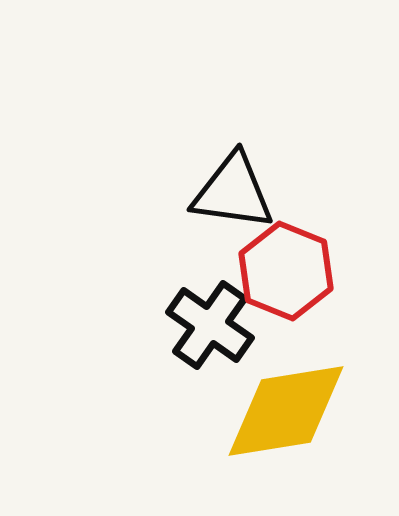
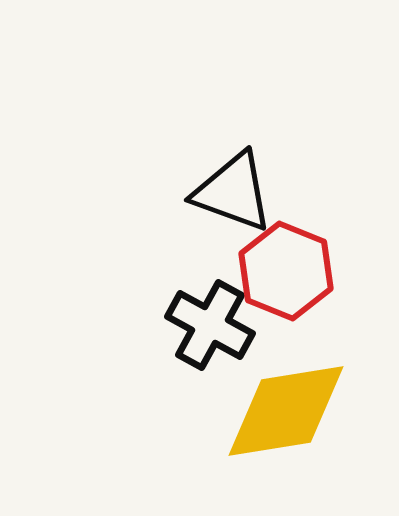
black triangle: rotated 12 degrees clockwise
black cross: rotated 6 degrees counterclockwise
